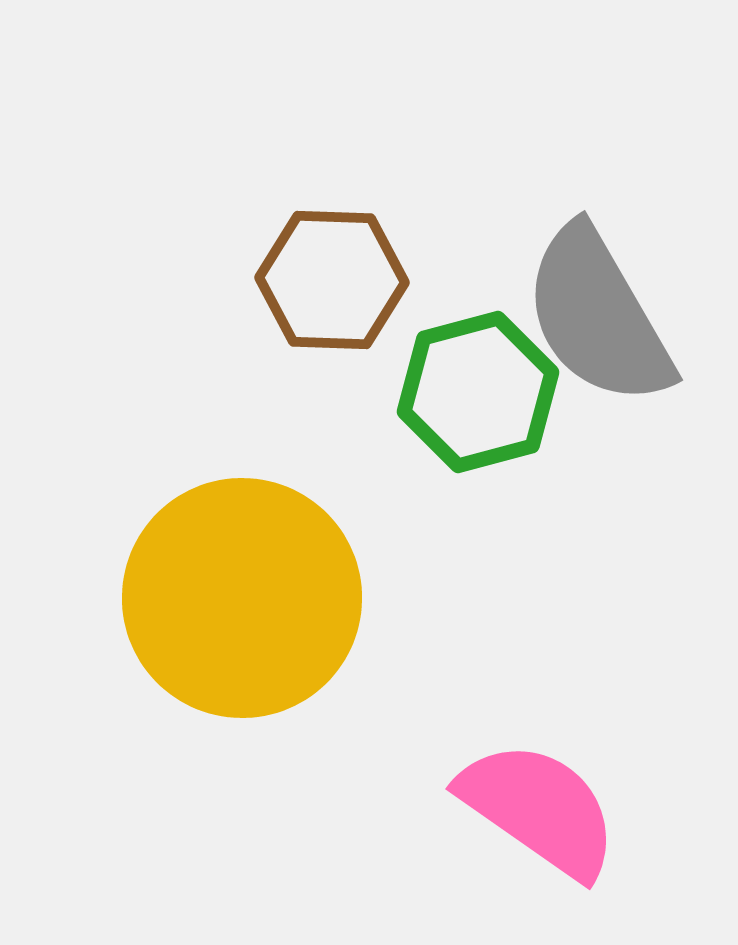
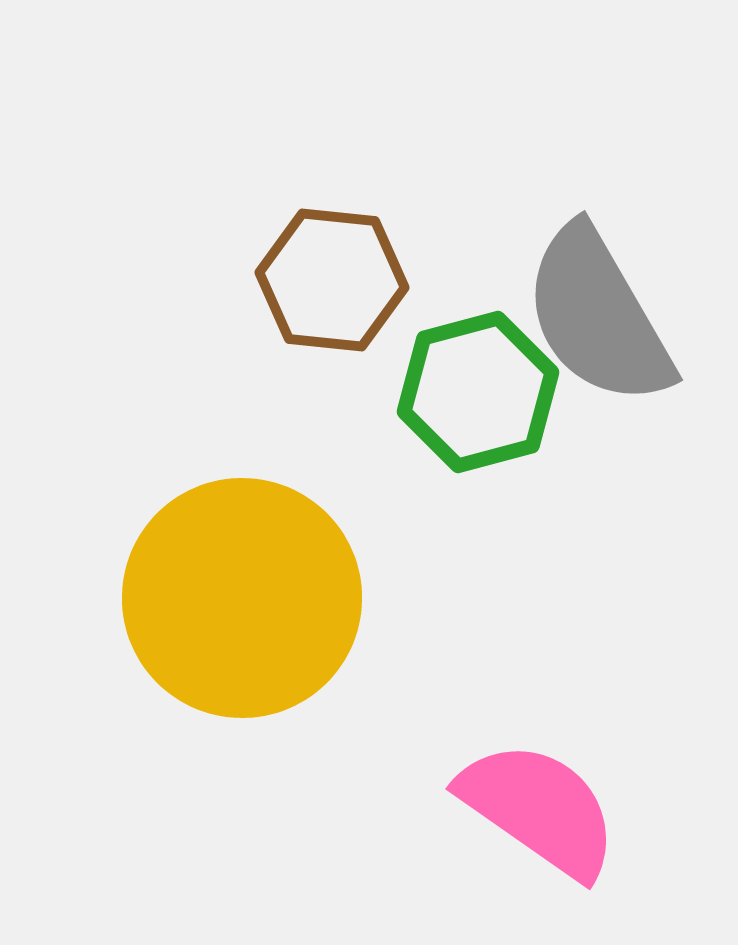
brown hexagon: rotated 4 degrees clockwise
